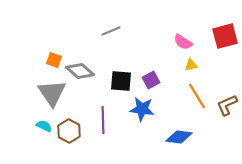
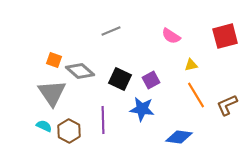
pink semicircle: moved 12 px left, 6 px up
black square: moved 1 px left, 2 px up; rotated 20 degrees clockwise
orange line: moved 1 px left, 1 px up
